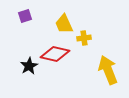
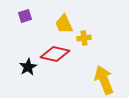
black star: moved 1 px left, 1 px down
yellow arrow: moved 4 px left, 10 px down
